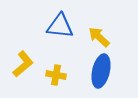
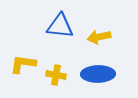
yellow arrow: rotated 55 degrees counterclockwise
yellow L-shape: rotated 132 degrees counterclockwise
blue ellipse: moved 3 px left, 3 px down; rotated 76 degrees clockwise
